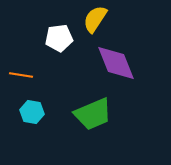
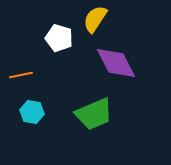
white pentagon: rotated 24 degrees clockwise
purple diamond: rotated 6 degrees counterclockwise
orange line: rotated 20 degrees counterclockwise
green trapezoid: moved 1 px right
